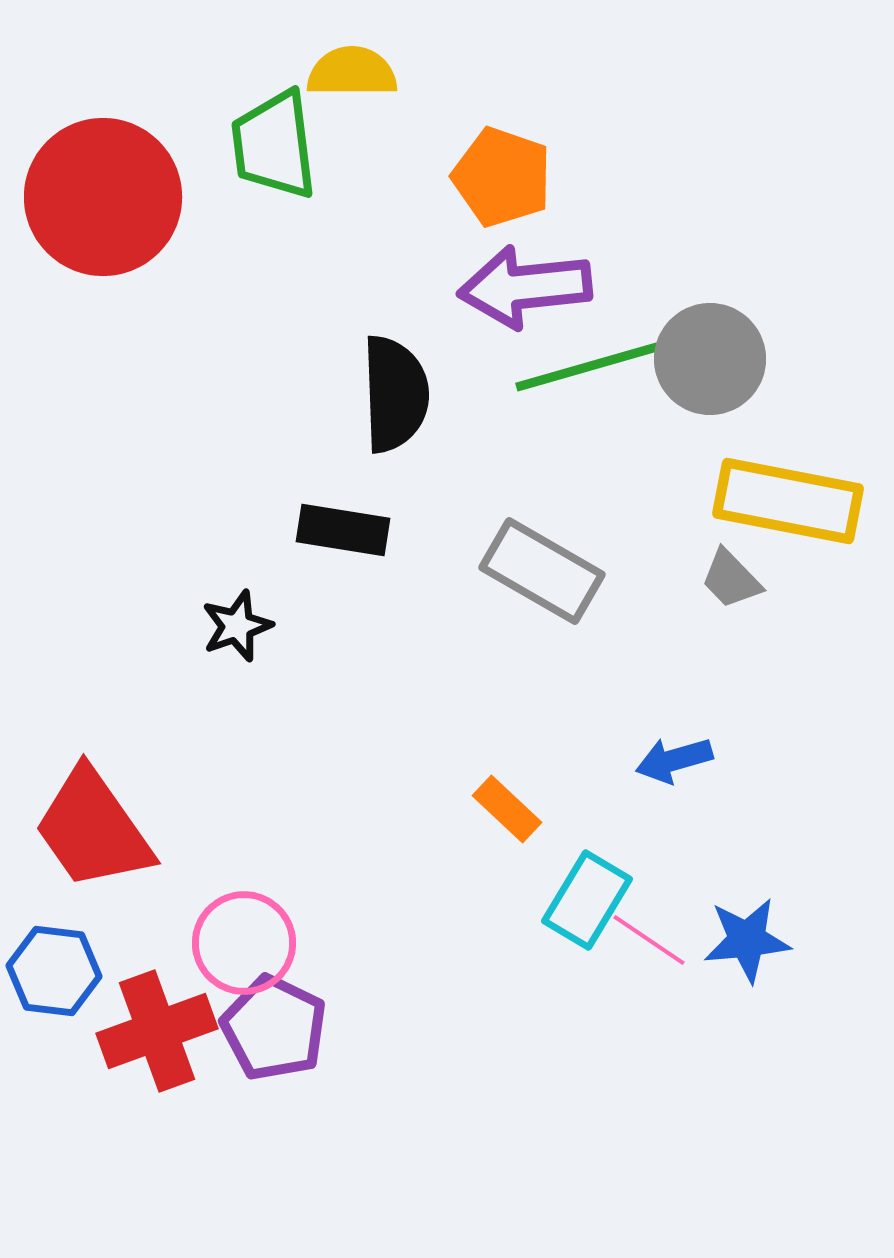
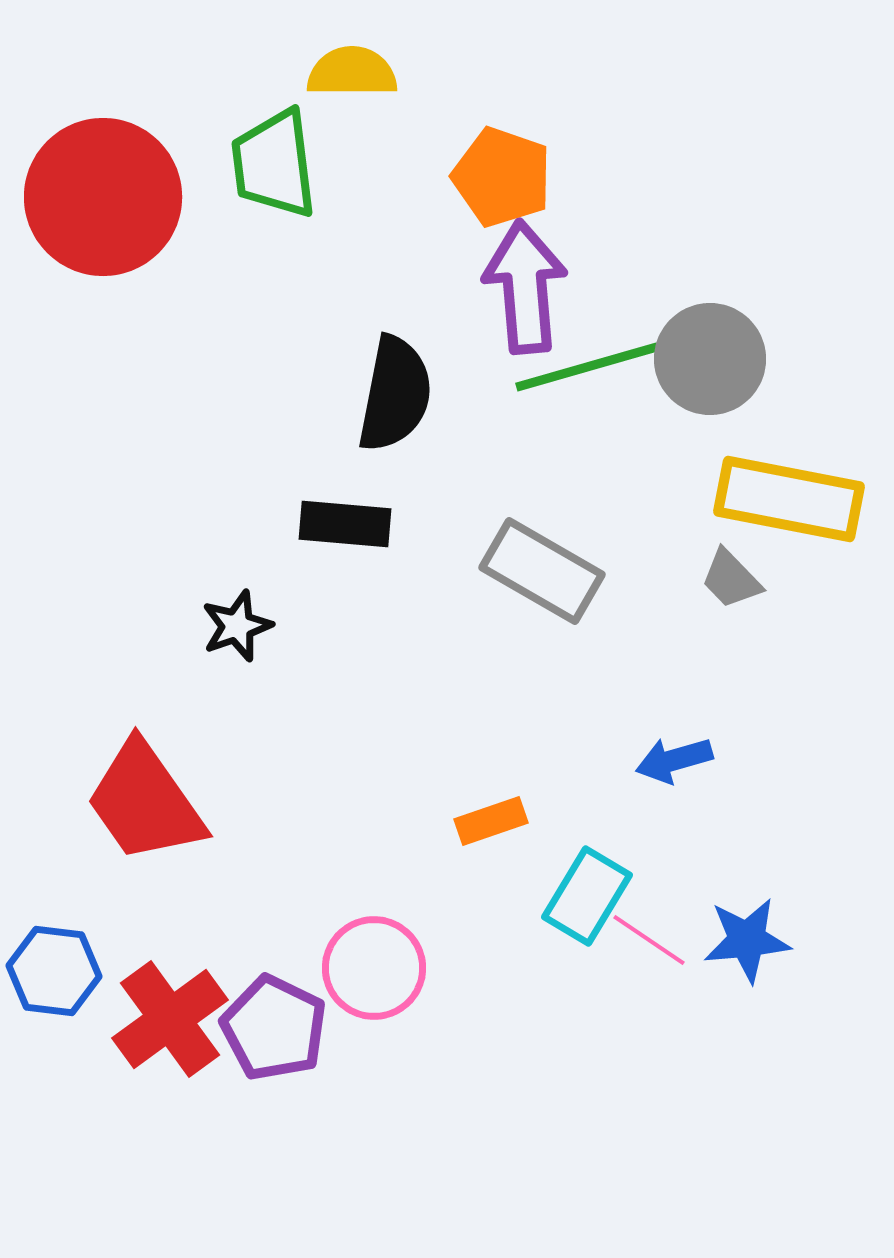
green trapezoid: moved 19 px down
purple arrow: rotated 91 degrees clockwise
black semicircle: rotated 13 degrees clockwise
yellow rectangle: moved 1 px right, 2 px up
black rectangle: moved 2 px right, 6 px up; rotated 4 degrees counterclockwise
orange rectangle: moved 16 px left, 12 px down; rotated 62 degrees counterclockwise
red trapezoid: moved 52 px right, 27 px up
cyan rectangle: moved 4 px up
pink circle: moved 130 px right, 25 px down
red cross: moved 13 px right, 12 px up; rotated 16 degrees counterclockwise
